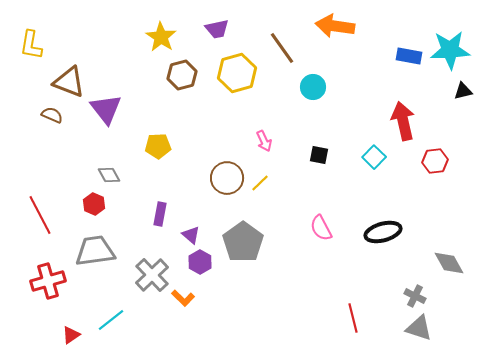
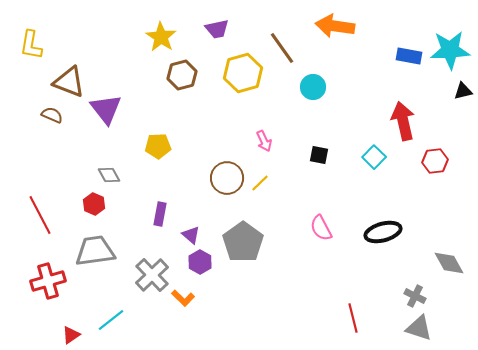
yellow hexagon at (237, 73): moved 6 px right
